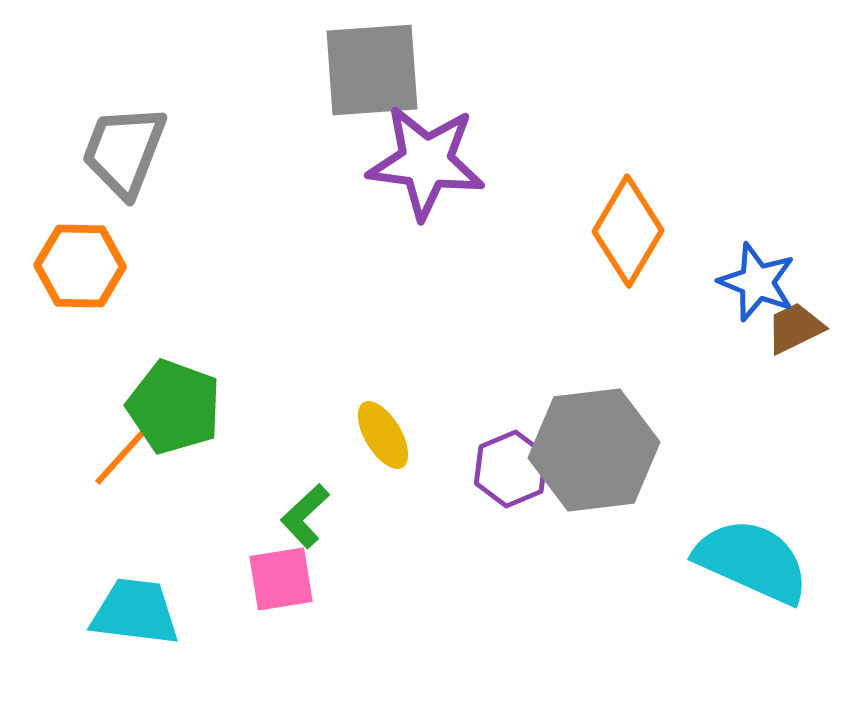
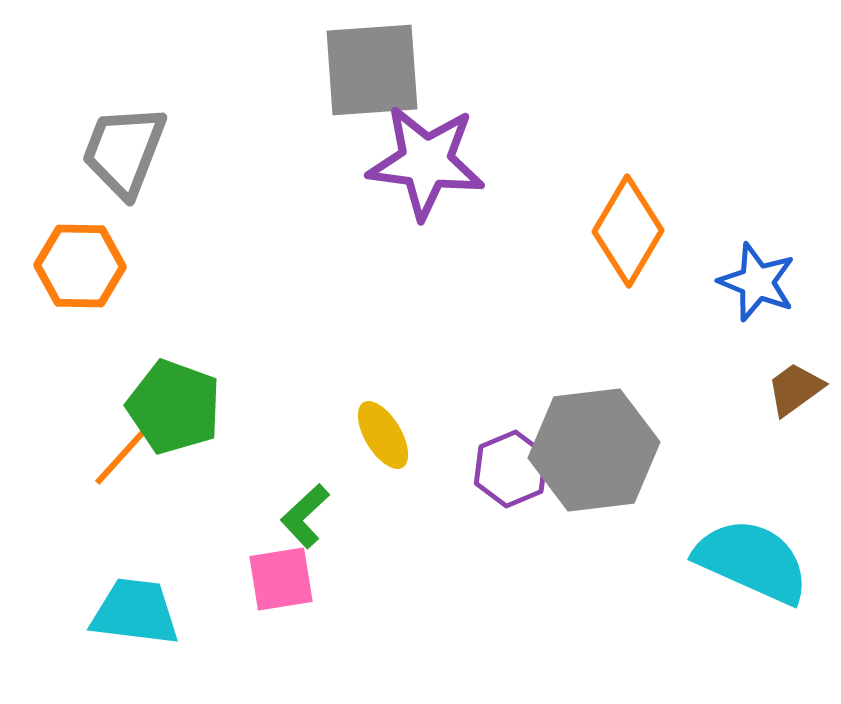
brown trapezoid: moved 61 px down; rotated 10 degrees counterclockwise
